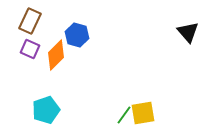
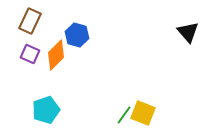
purple square: moved 5 px down
yellow square: rotated 30 degrees clockwise
